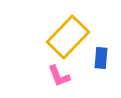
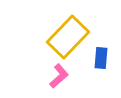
pink L-shape: rotated 110 degrees counterclockwise
